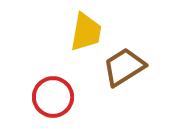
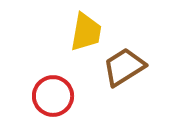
red circle: moved 1 px up
